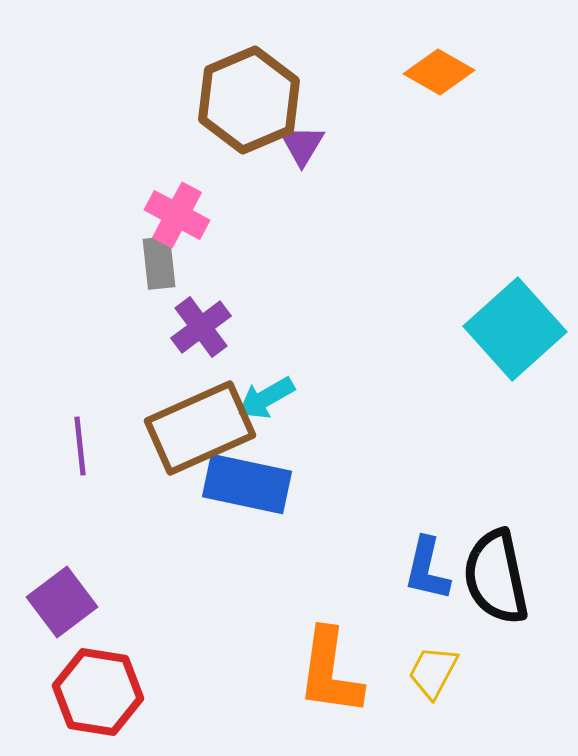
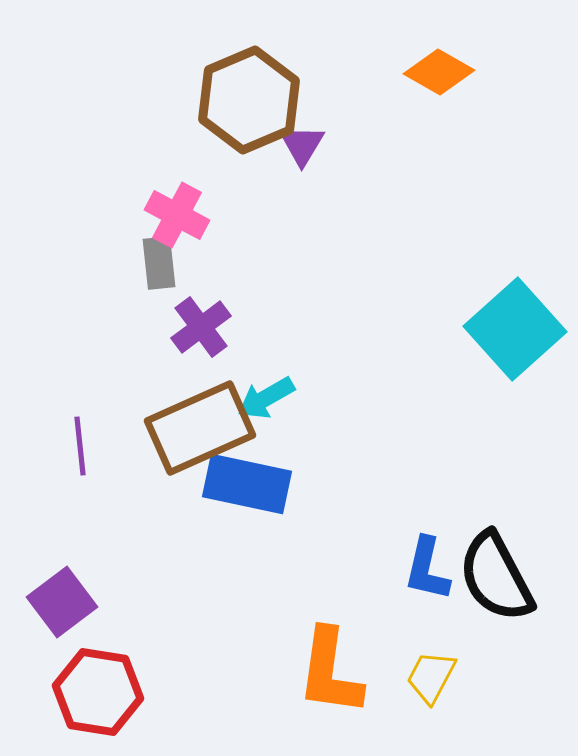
black semicircle: rotated 16 degrees counterclockwise
yellow trapezoid: moved 2 px left, 5 px down
